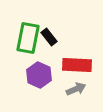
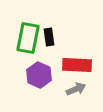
black rectangle: rotated 30 degrees clockwise
